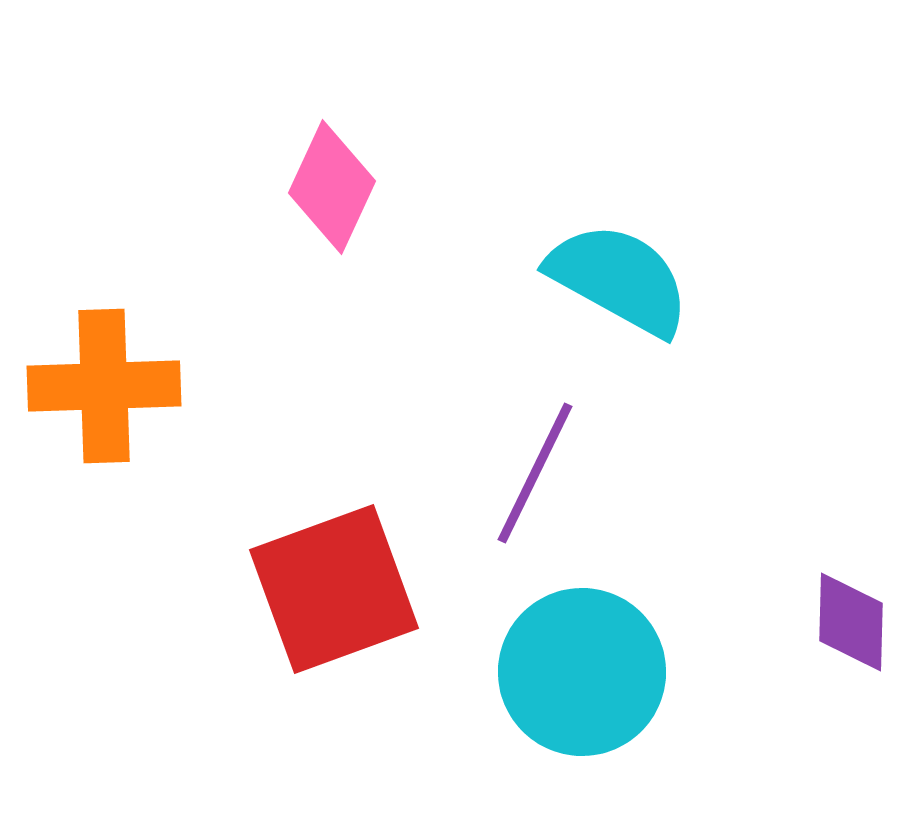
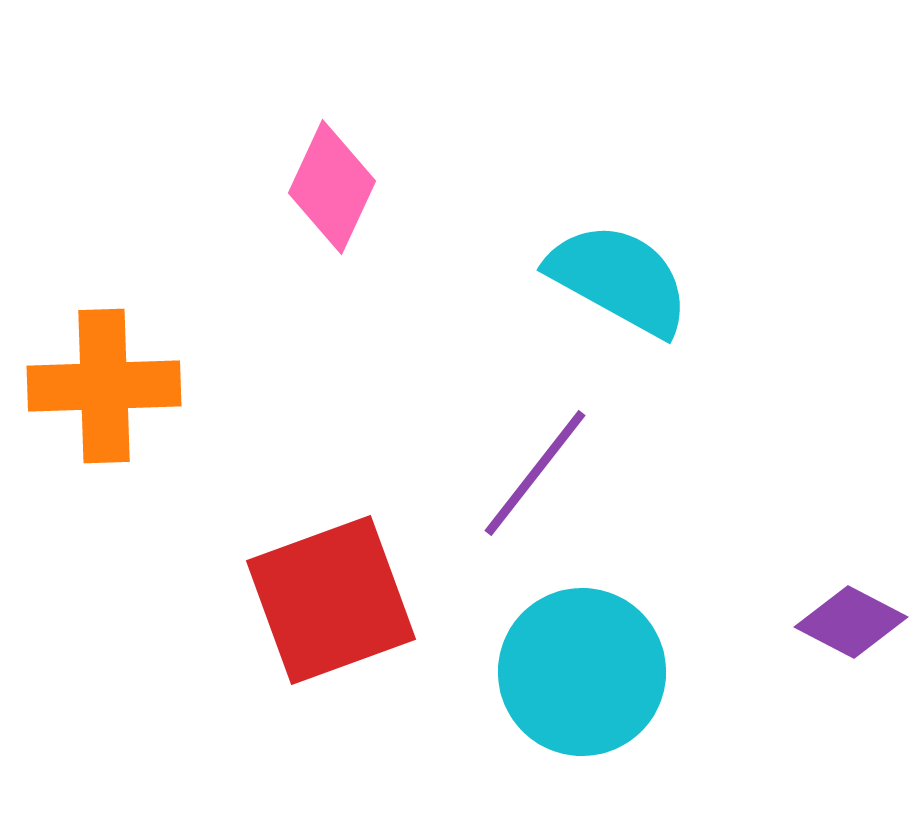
purple line: rotated 12 degrees clockwise
red square: moved 3 px left, 11 px down
purple diamond: rotated 64 degrees counterclockwise
